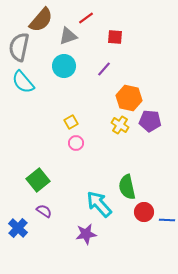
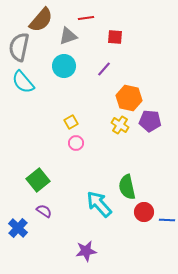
red line: rotated 28 degrees clockwise
purple star: moved 17 px down
